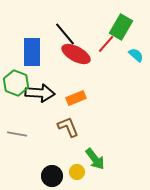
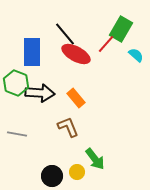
green rectangle: moved 2 px down
orange rectangle: rotated 72 degrees clockwise
